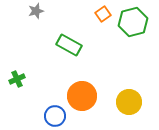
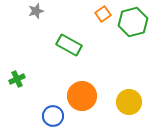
blue circle: moved 2 px left
